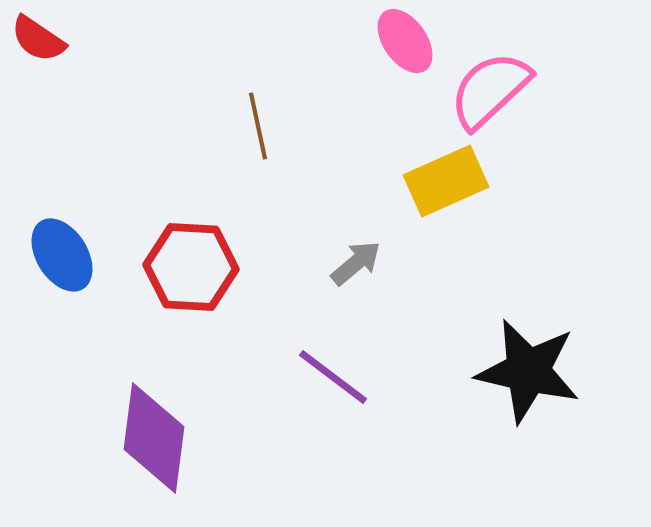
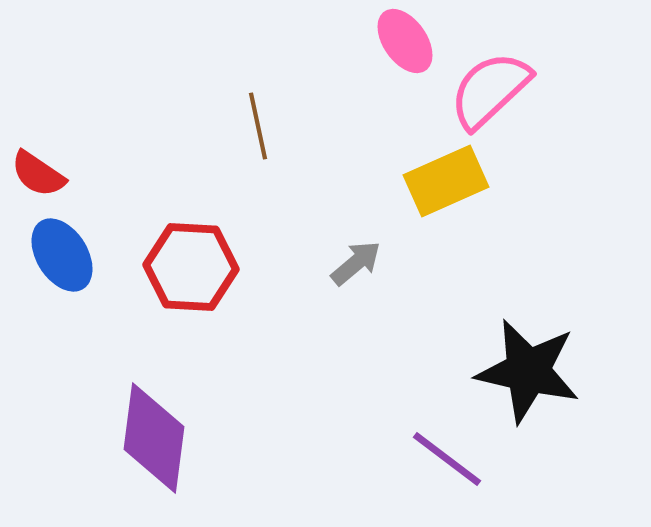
red semicircle: moved 135 px down
purple line: moved 114 px right, 82 px down
